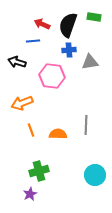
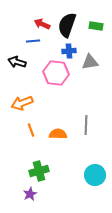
green rectangle: moved 2 px right, 9 px down
black semicircle: moved 1 px left
blue cross: moved 1 px down
pink hexagon: moved 4 px right, 3 px up
